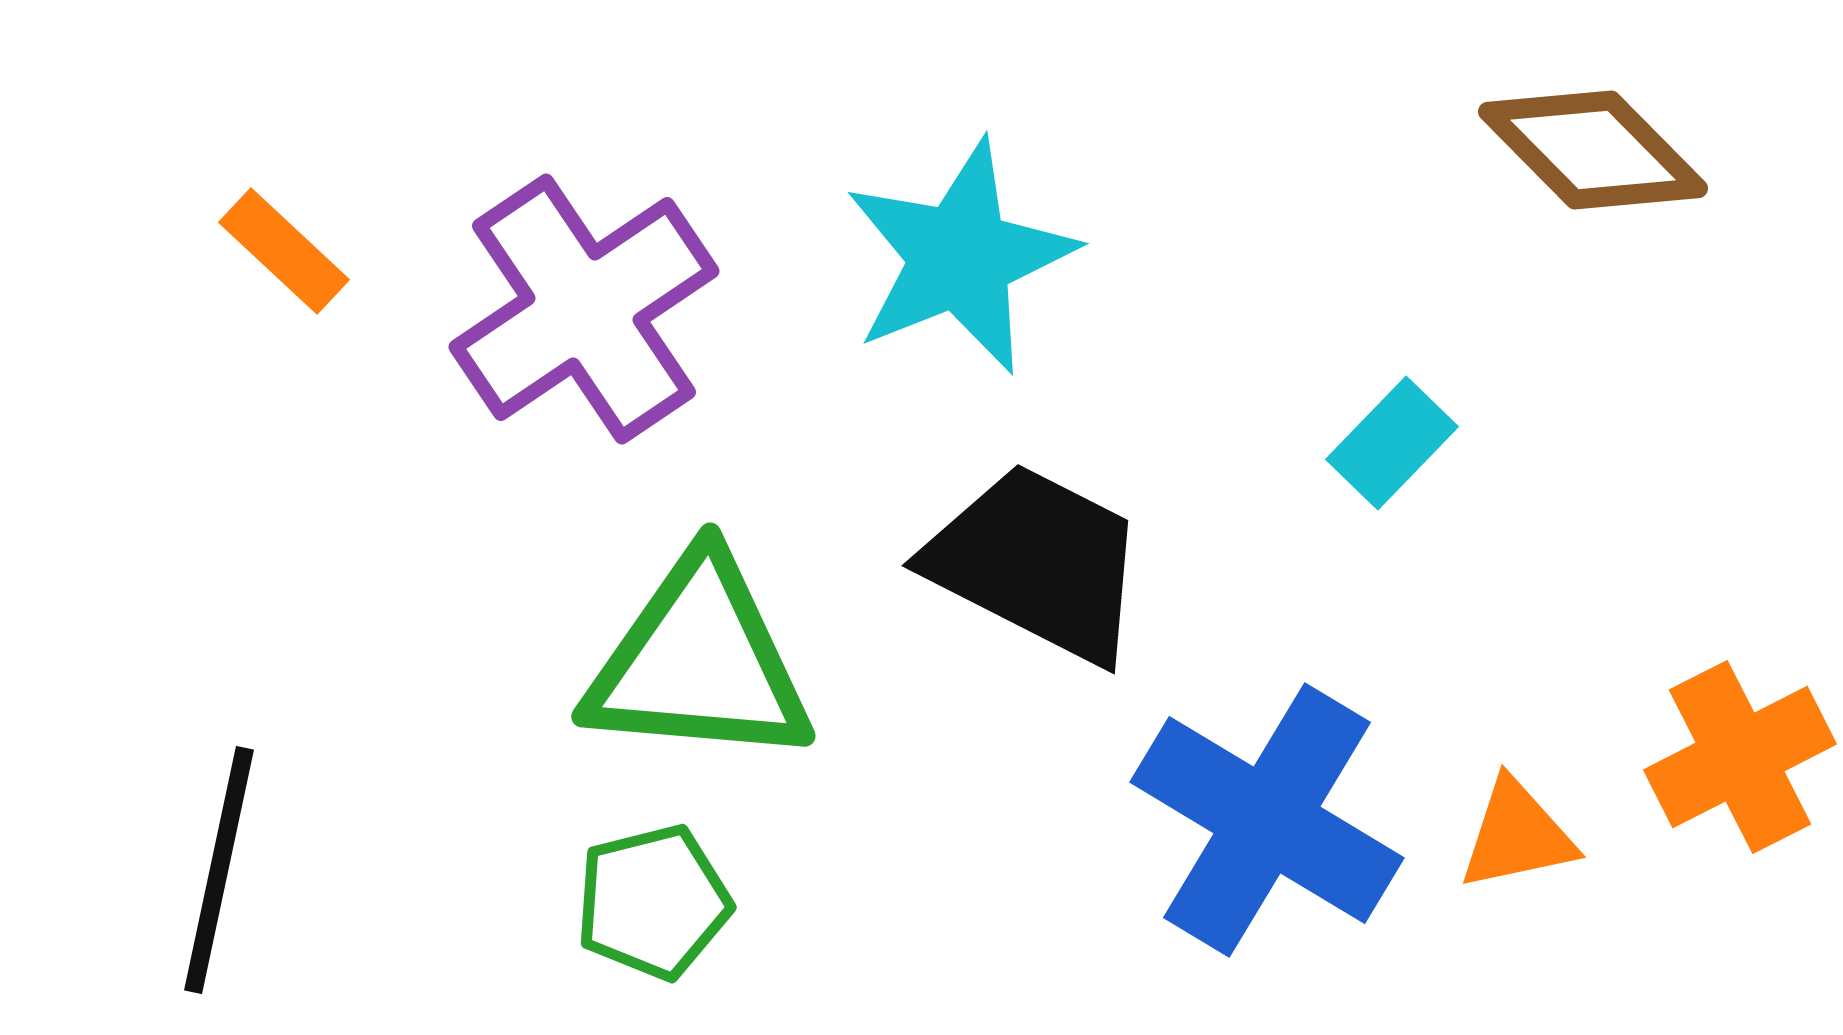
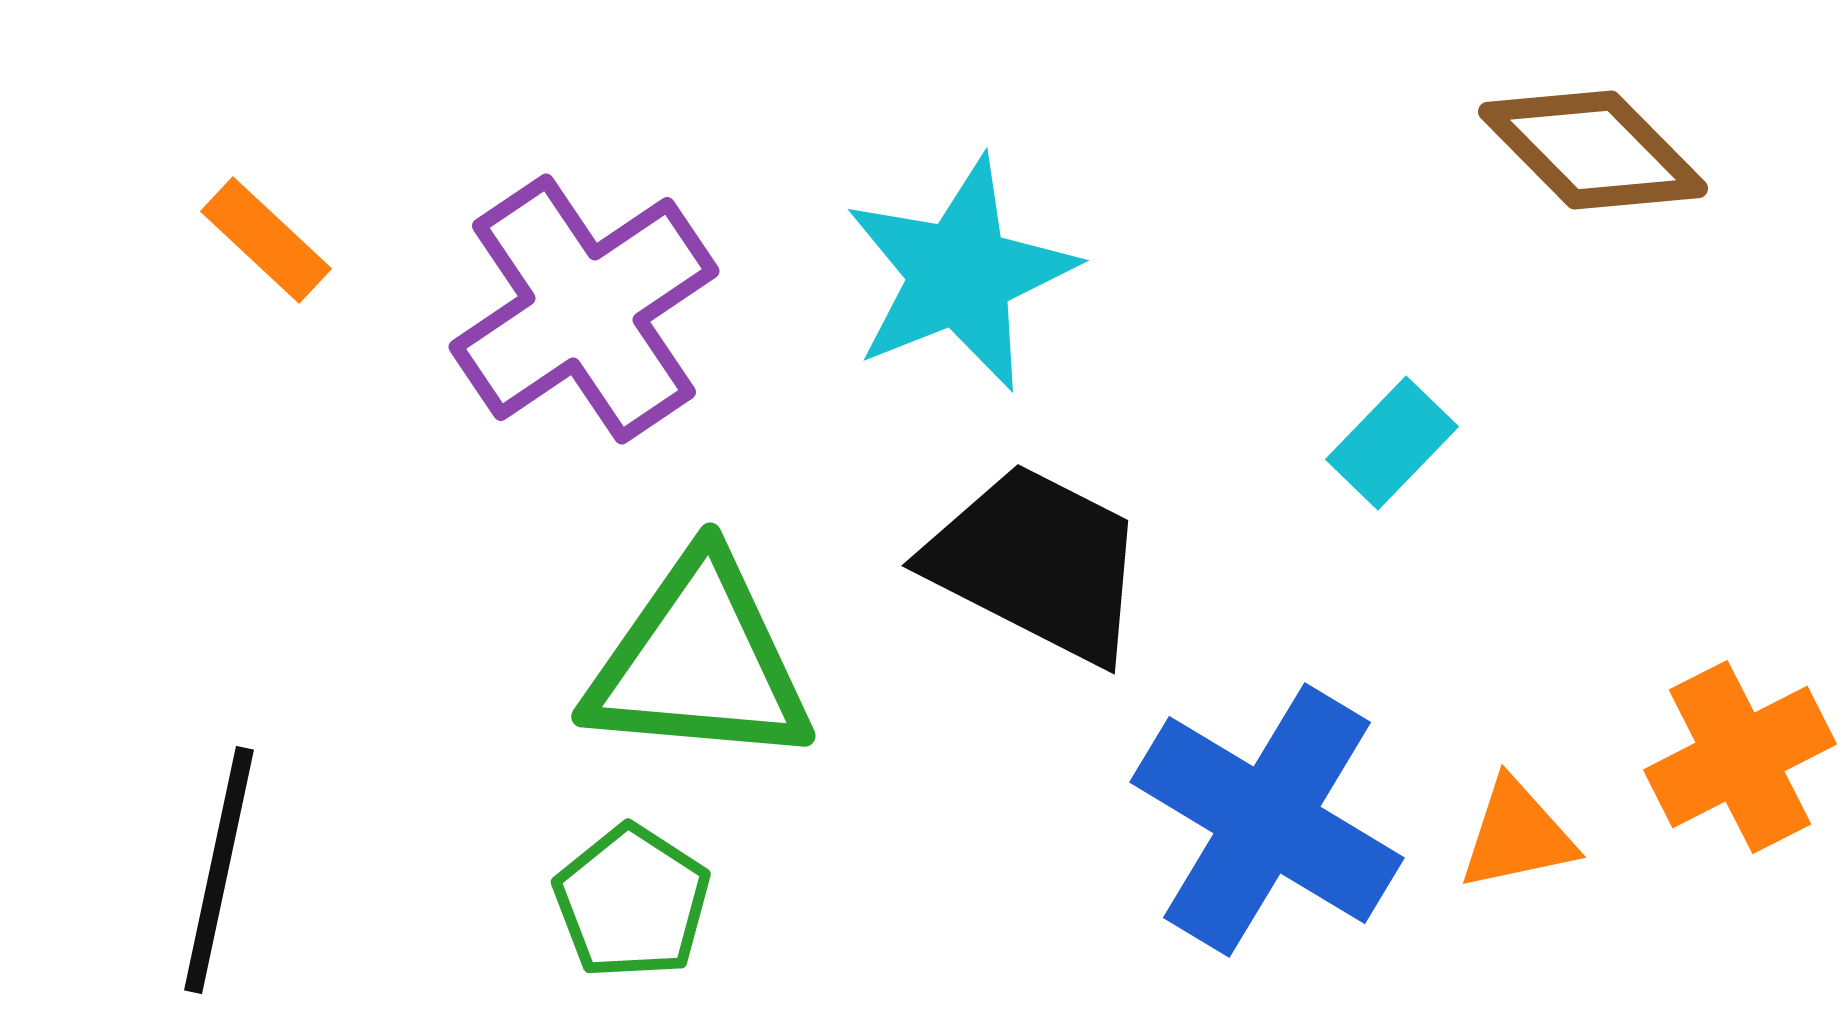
orange rectangle: moved 18 px left, 11 px up
cyan star: moved 17 px down
green pentagon: moved 21 px left; rotated 25 degrees counterclockwise
